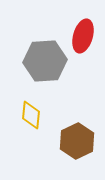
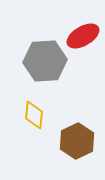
red ellipse: rotated 44 degrees clockwise
yellow diamond: moved 3 px right
